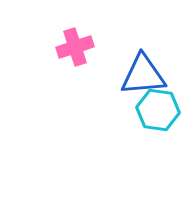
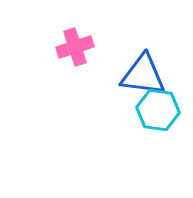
blue triangle: rotated 12 degrees clockwise
